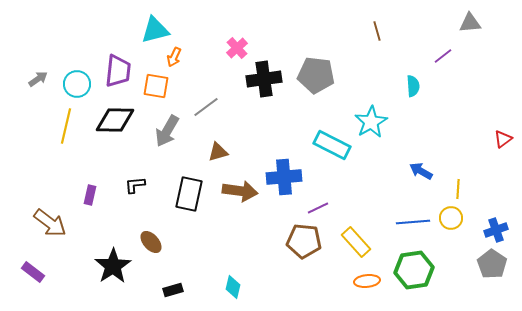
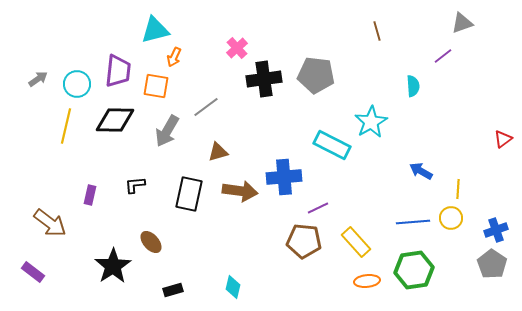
gray triangle at (470, 23): moved 8 px left; rotated 15 degrees counterclockwise
